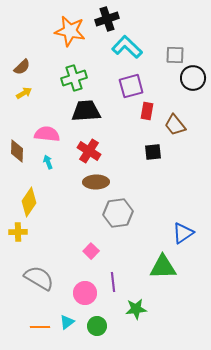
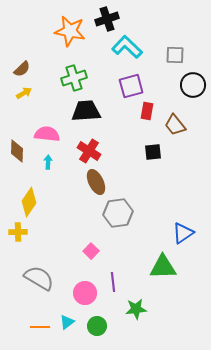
brown semicircle: moved 2 px down
black circle: moved 7 px down
cyan arrow: rotated 24 degrees clockwise
brown ellipse: rotated 65 degrees clockwise
